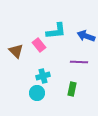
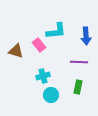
blue arrow: rotated 114 degrees counterclockwise
brown triangle: rotated 28 degrees counterclockwise
green rectangle: moved 6 px right, 2 px up
cyan circle: moved 14 px right, 2 px down
